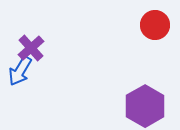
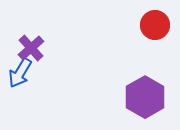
blue arrow: moved 2 px down
purple hexagon: moved 9 px up
